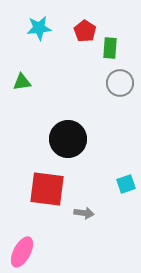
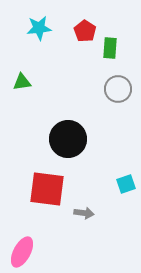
gray circle: moved 2 px left, 6 px down
